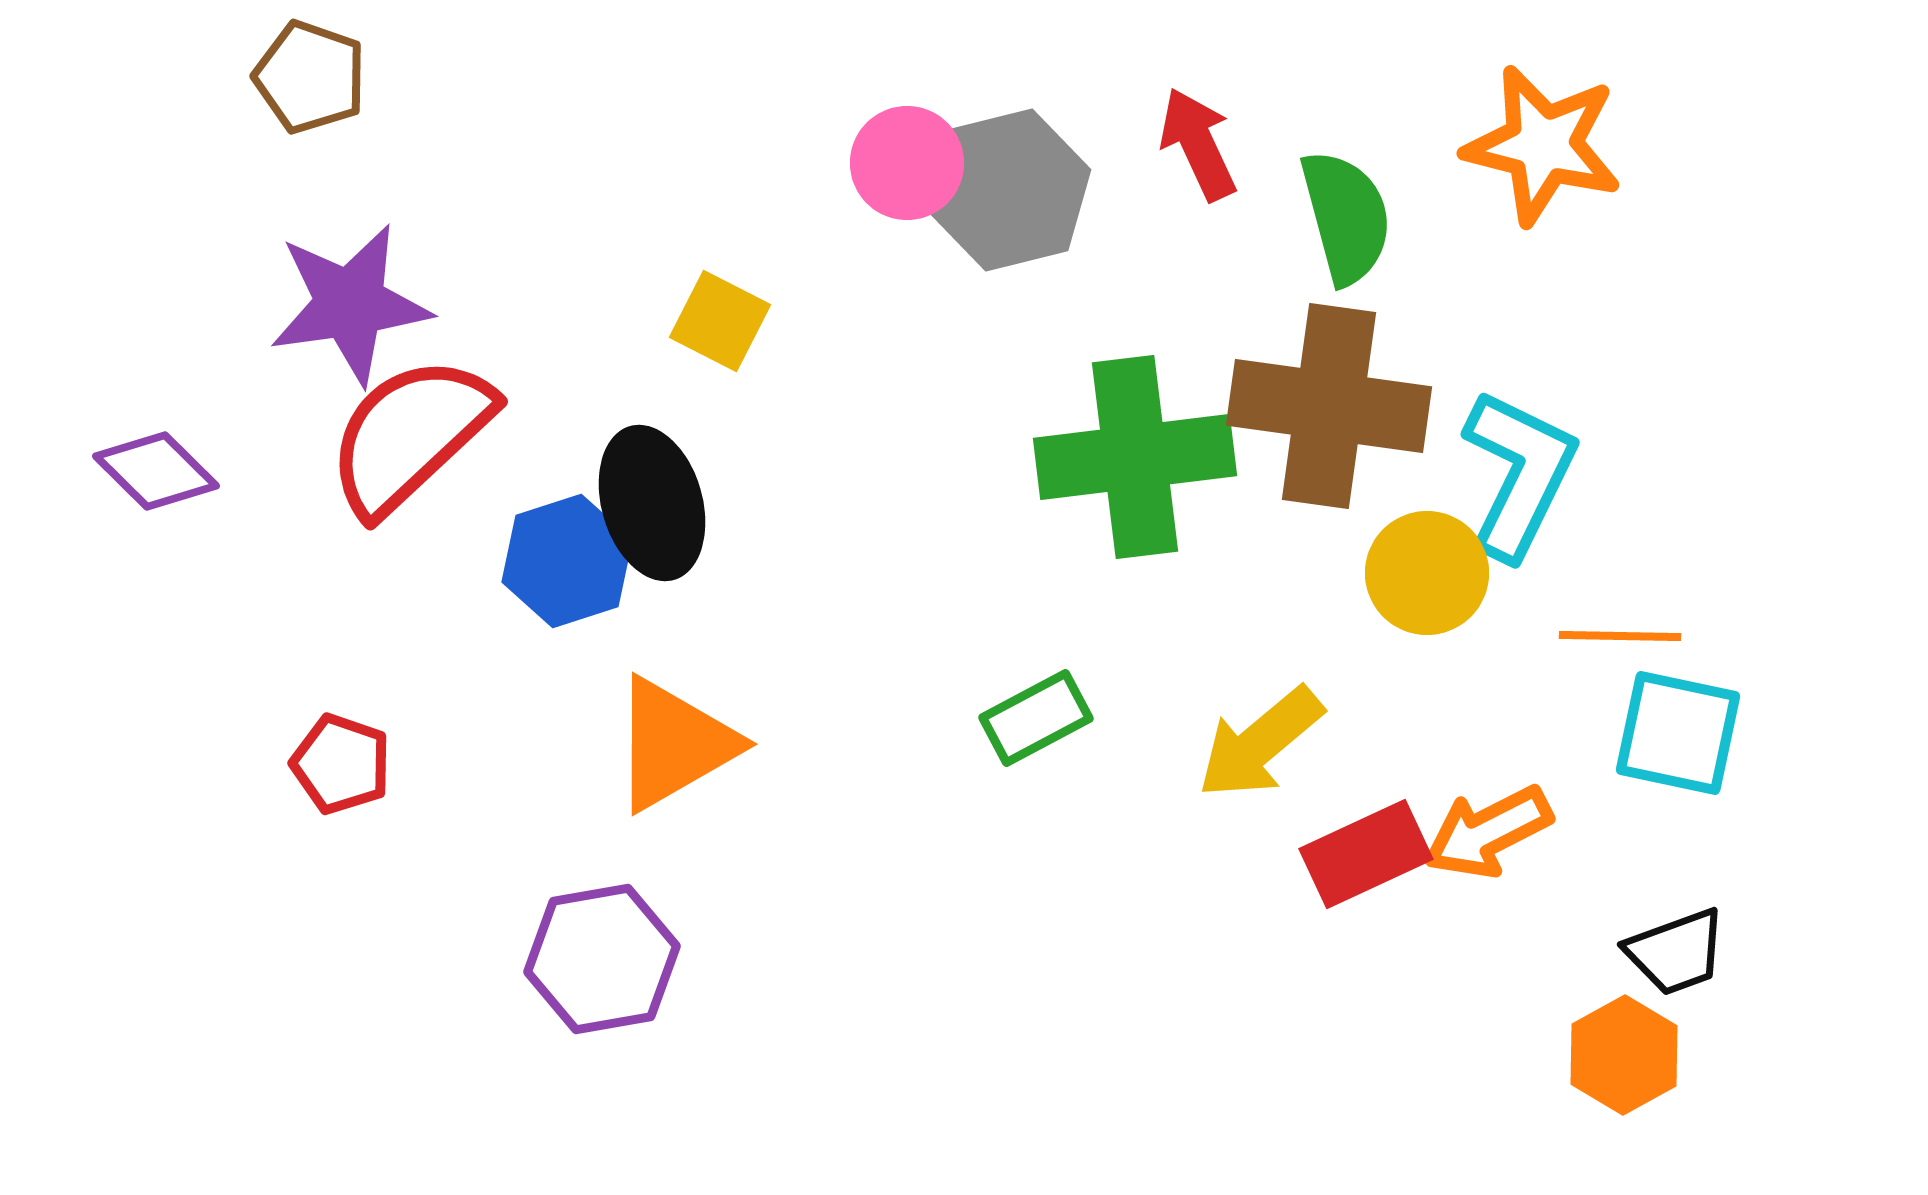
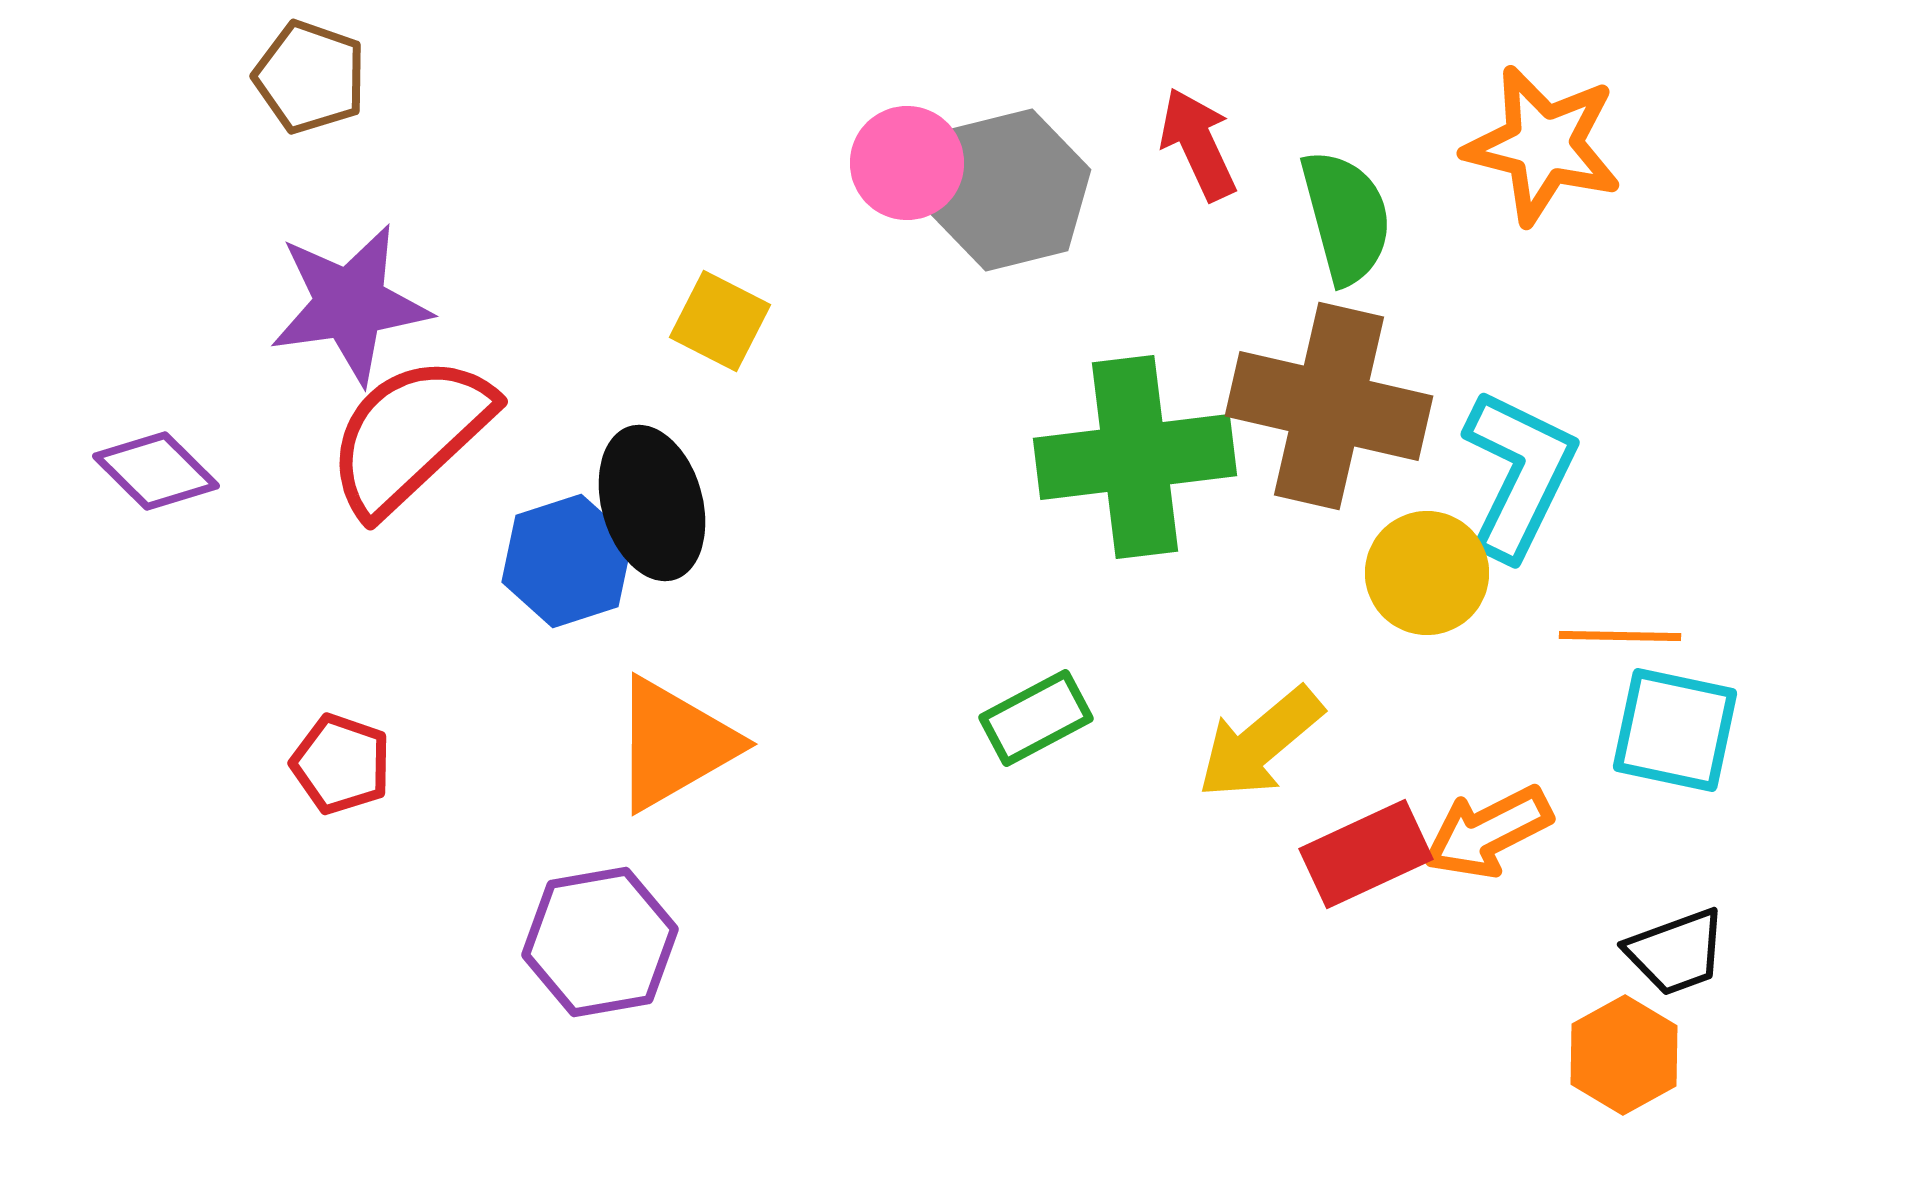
brown cross: rotated 5 degrees clockwise
cyan square: moved 3 px left, 3 px up
purple hexagon: moved 2 px left, 17 px up
